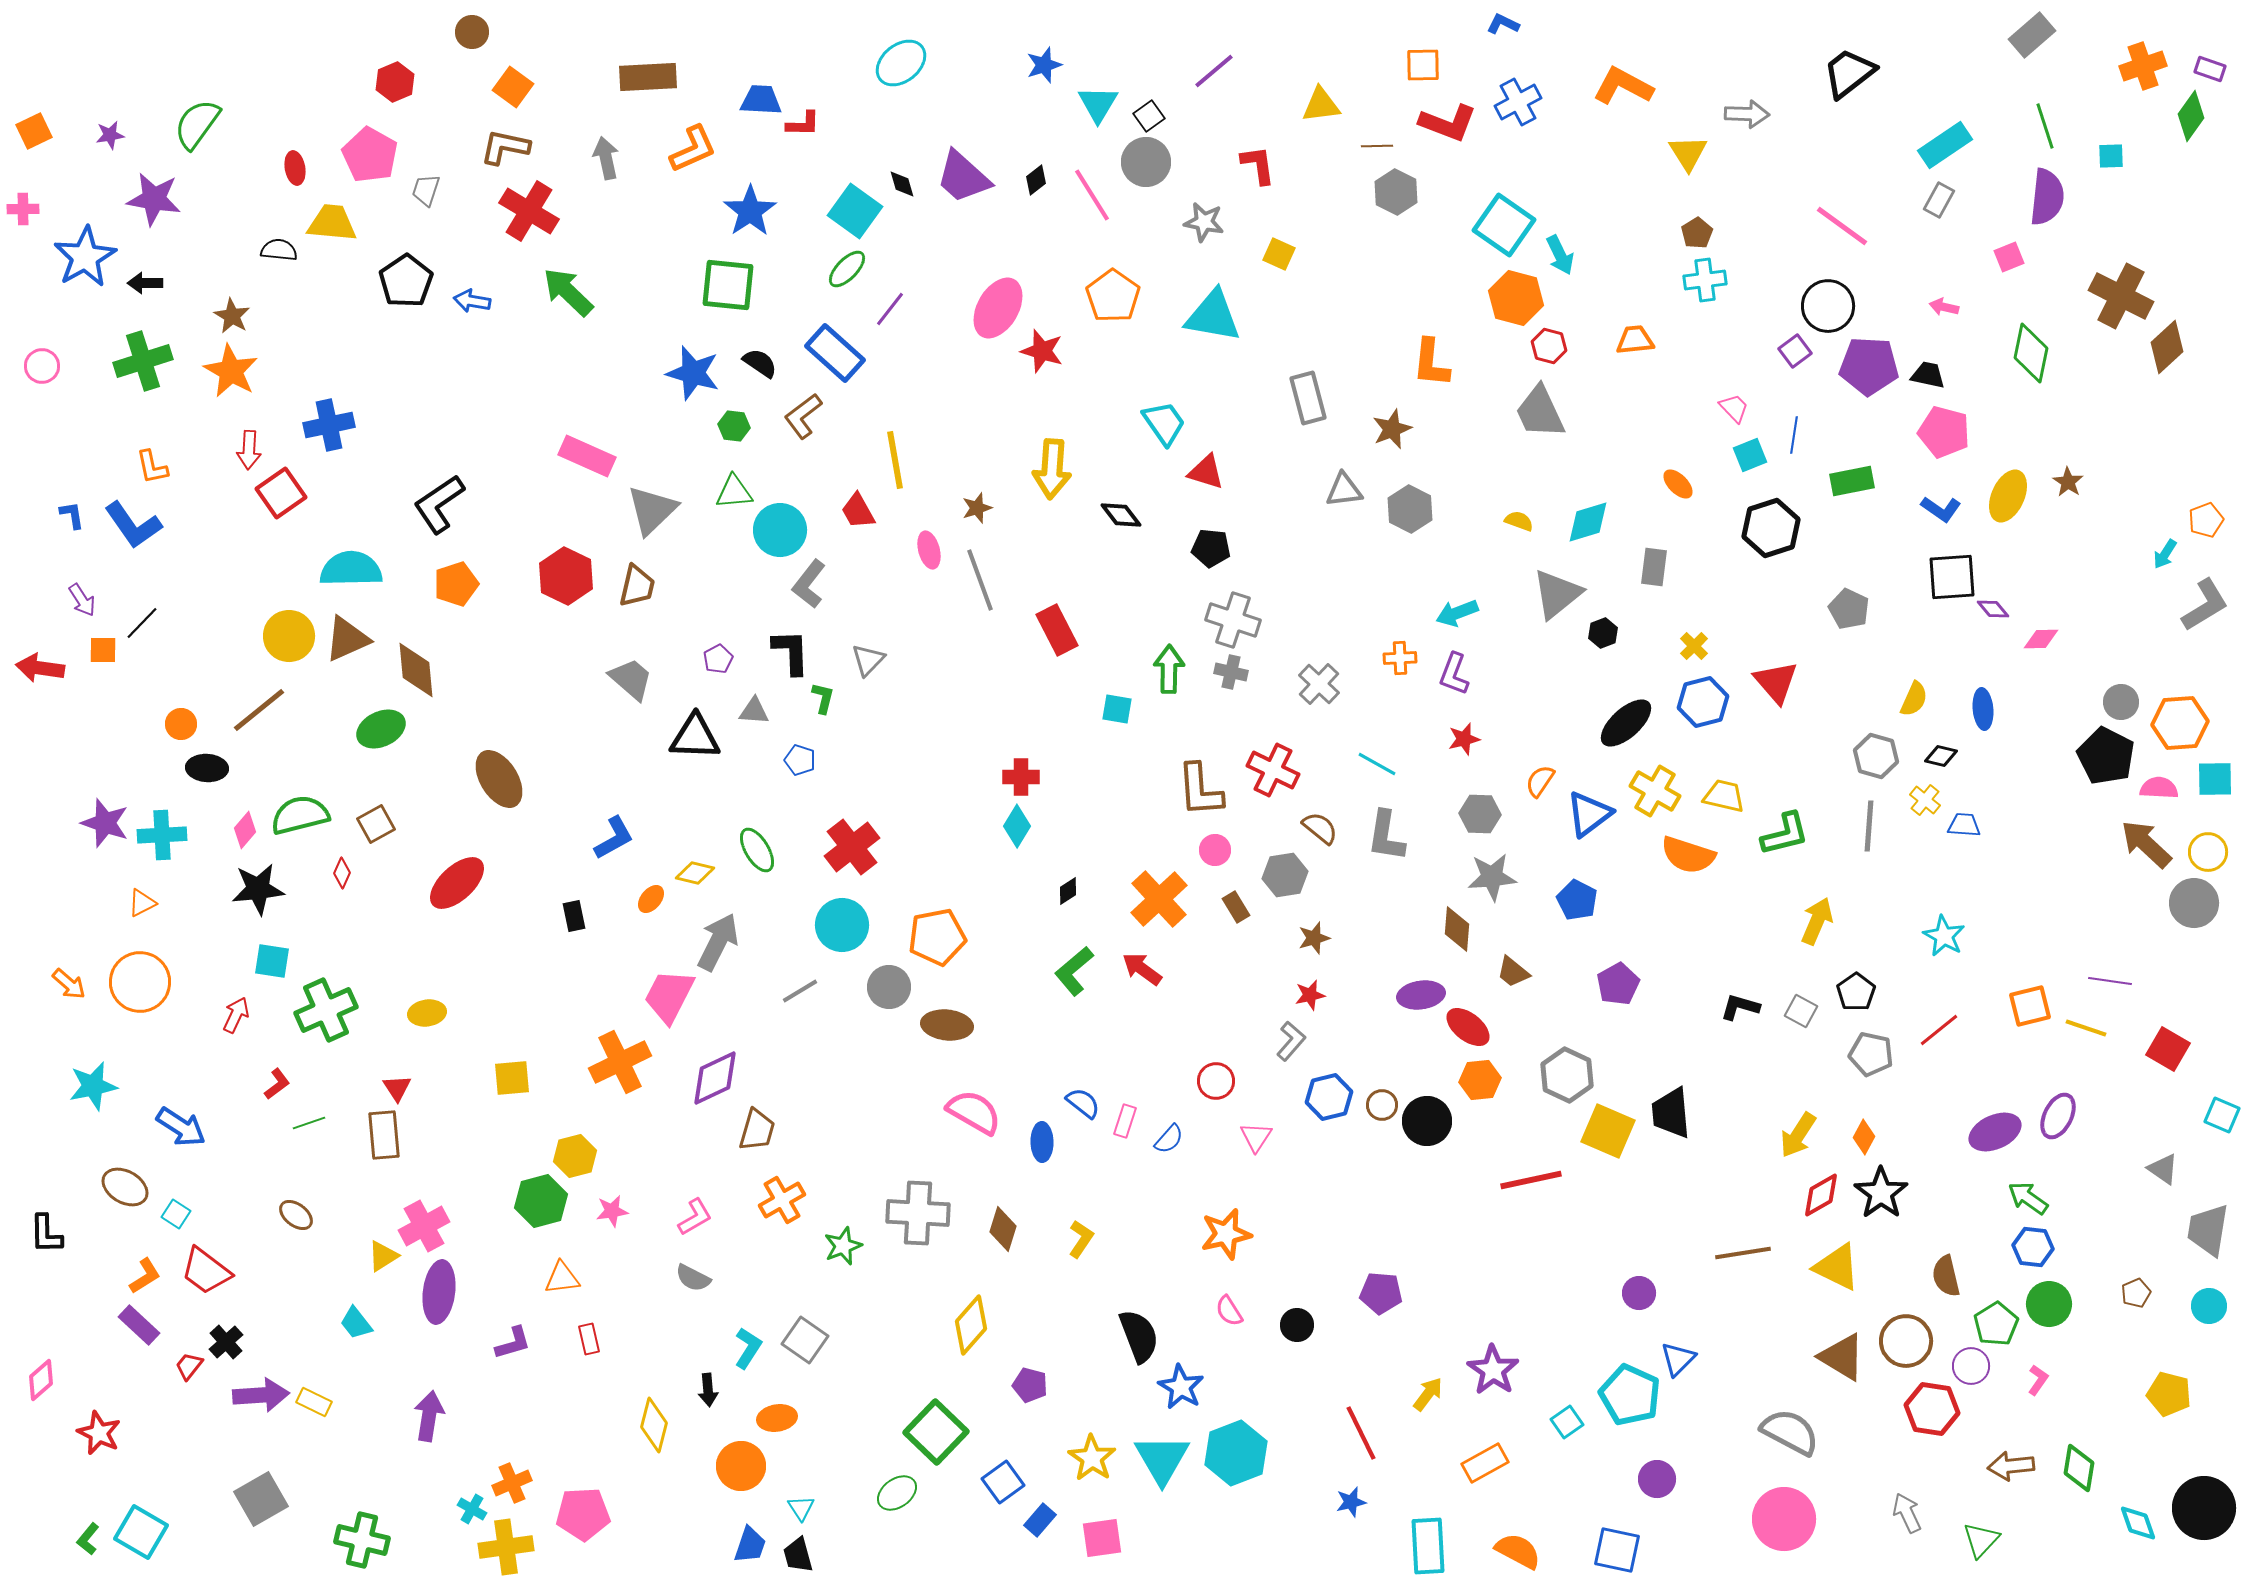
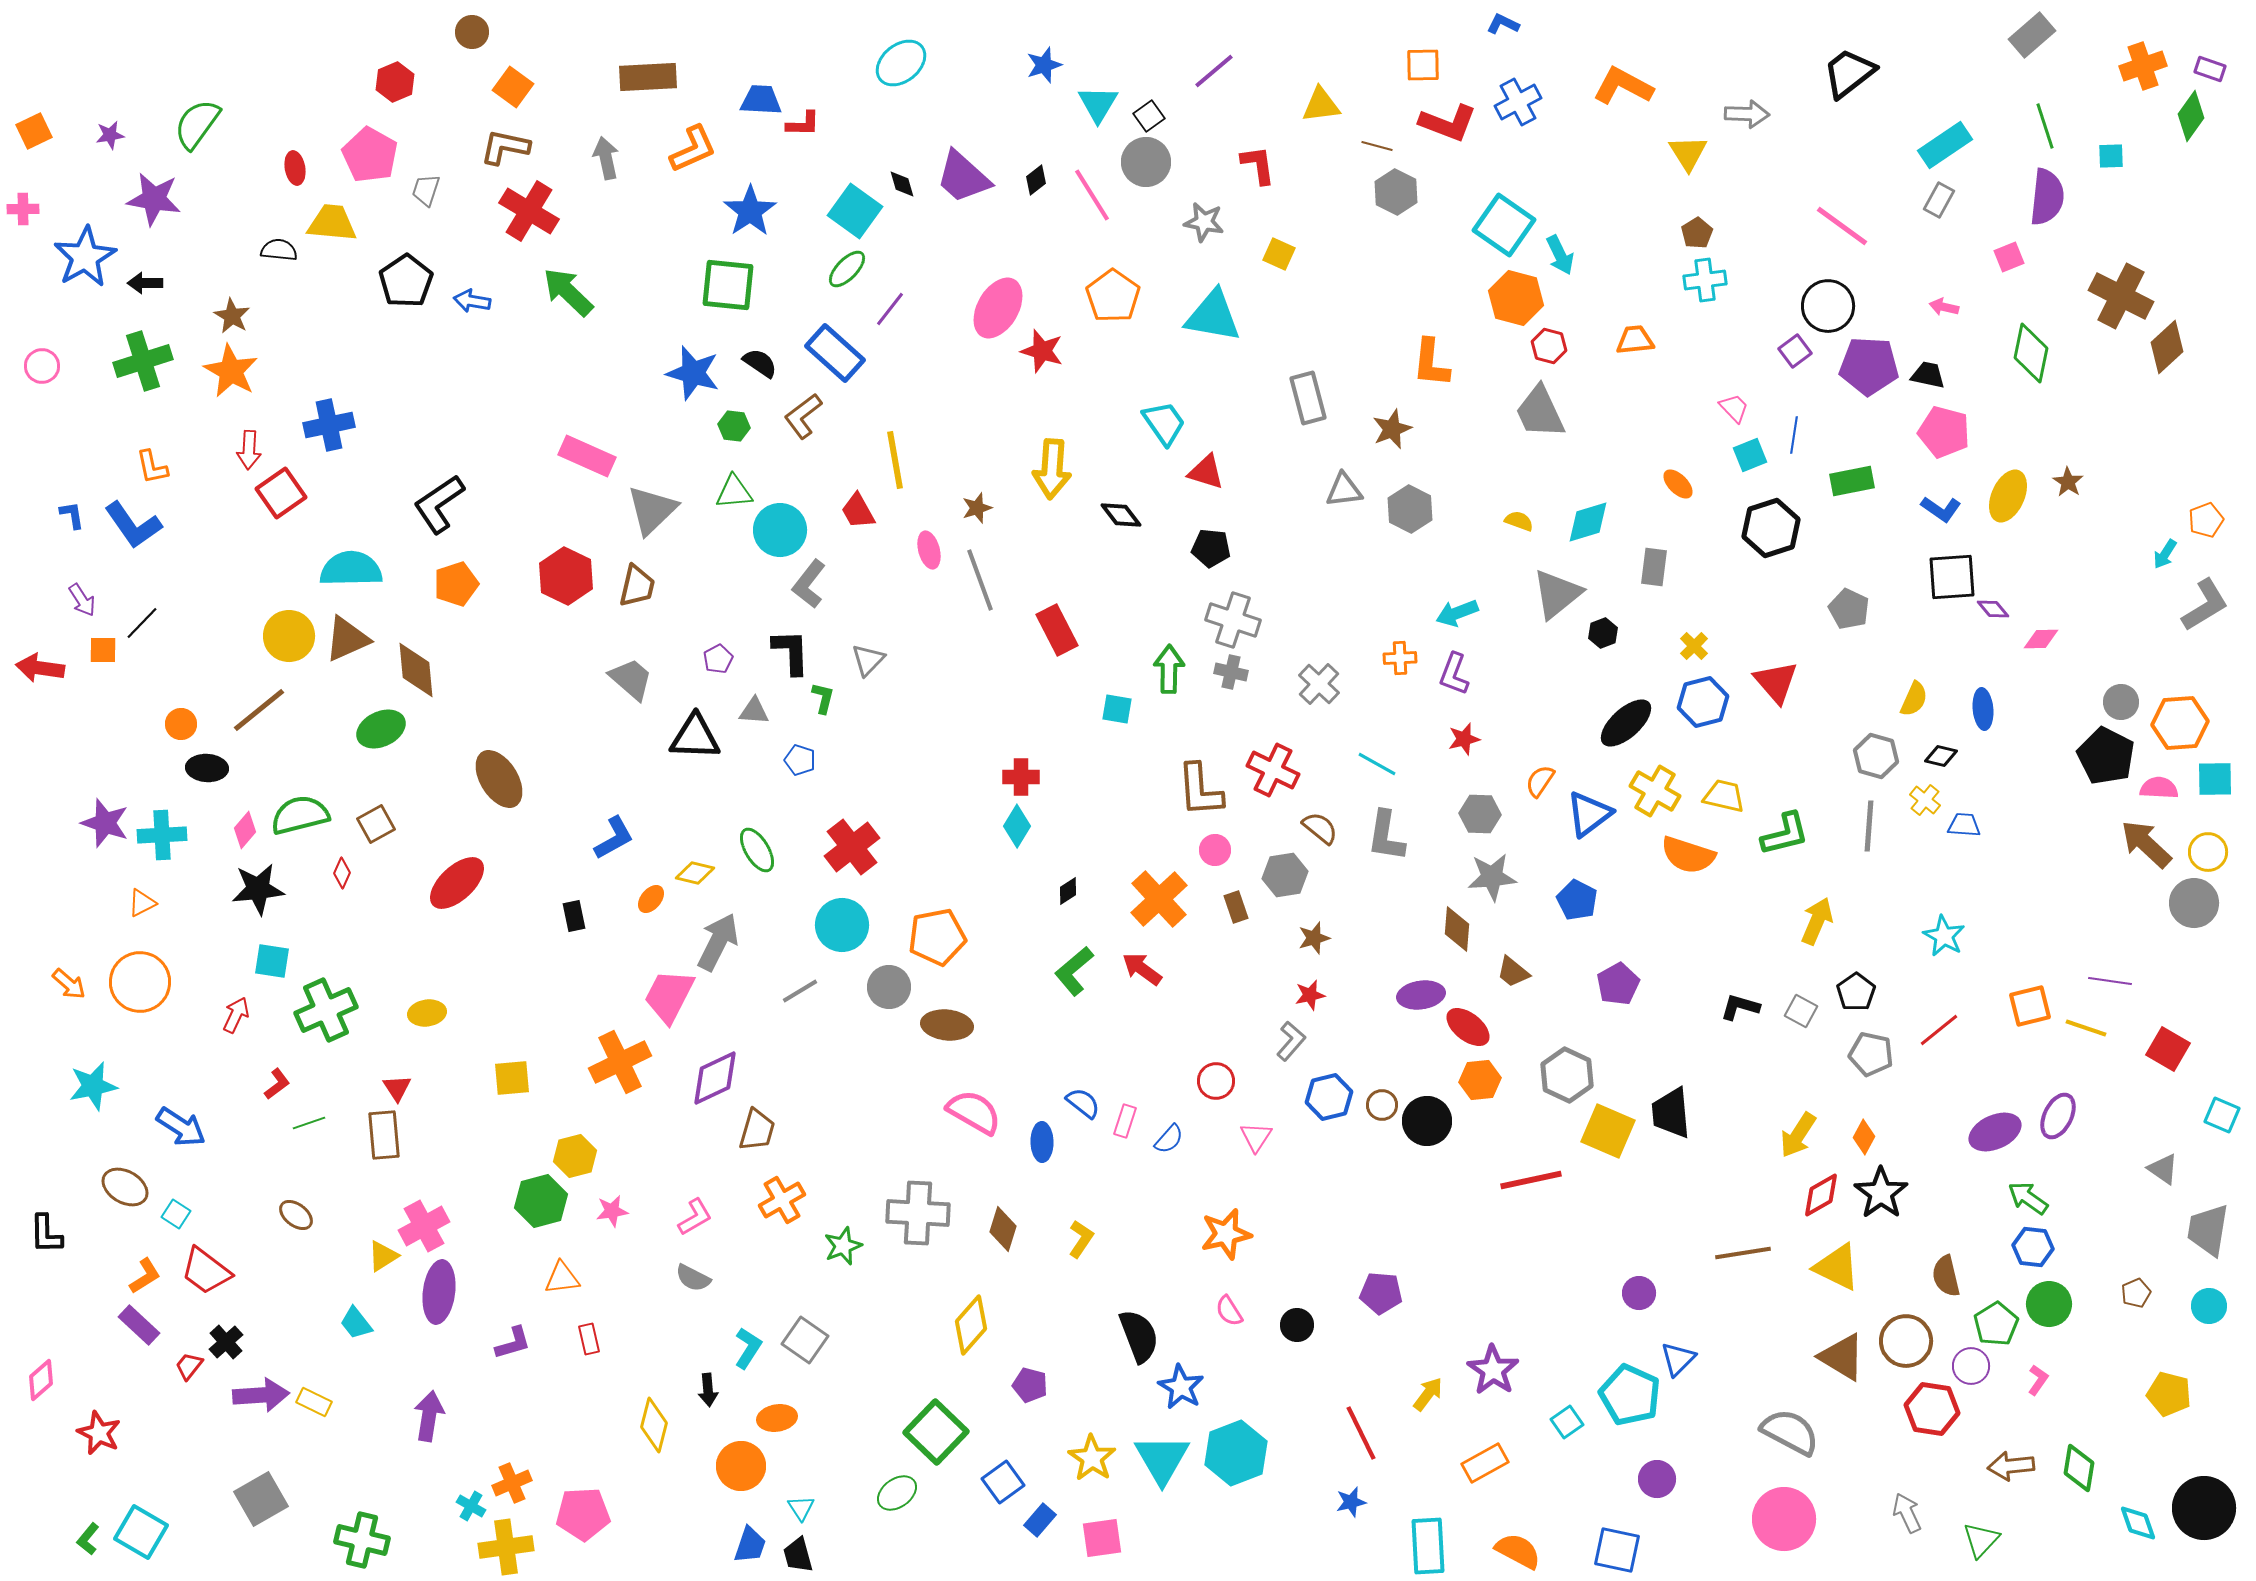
brown line at (1377, 146): rotated 16 degrees clockwise
brown rectangle at (1236, 907): rotated 12 degrees clockwise
cyan cross at (472, 1509): moved 1 px left, 3 px up
